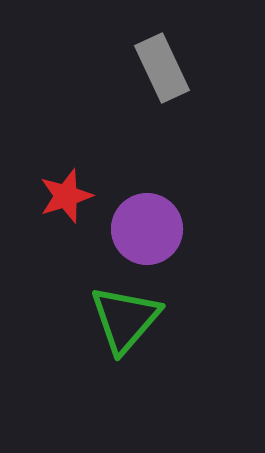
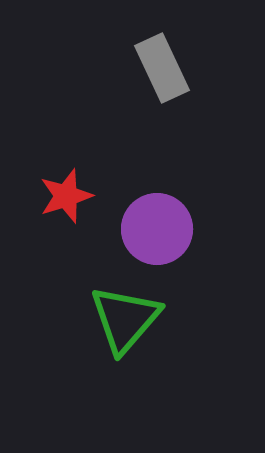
purple circle: moved 10 px right
